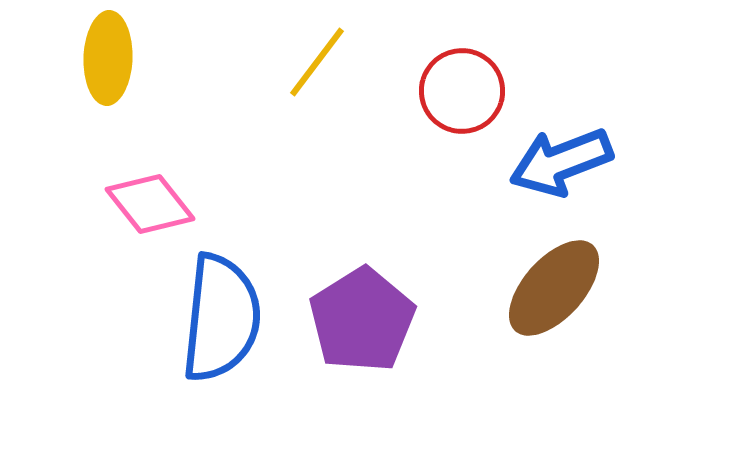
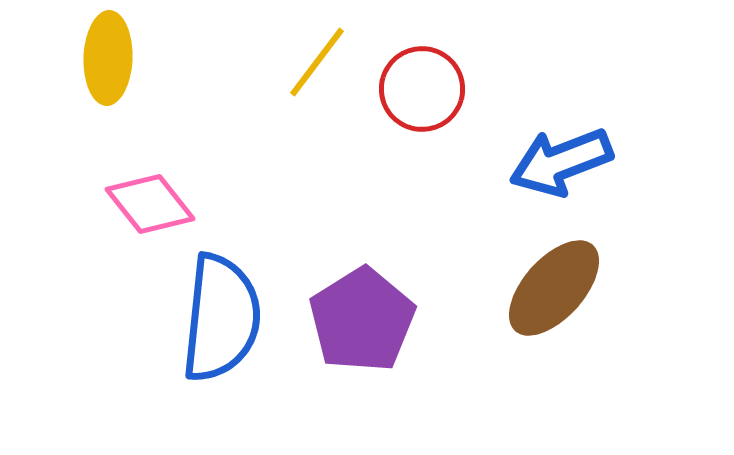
red circle: moved 40 px left, 2 px up
